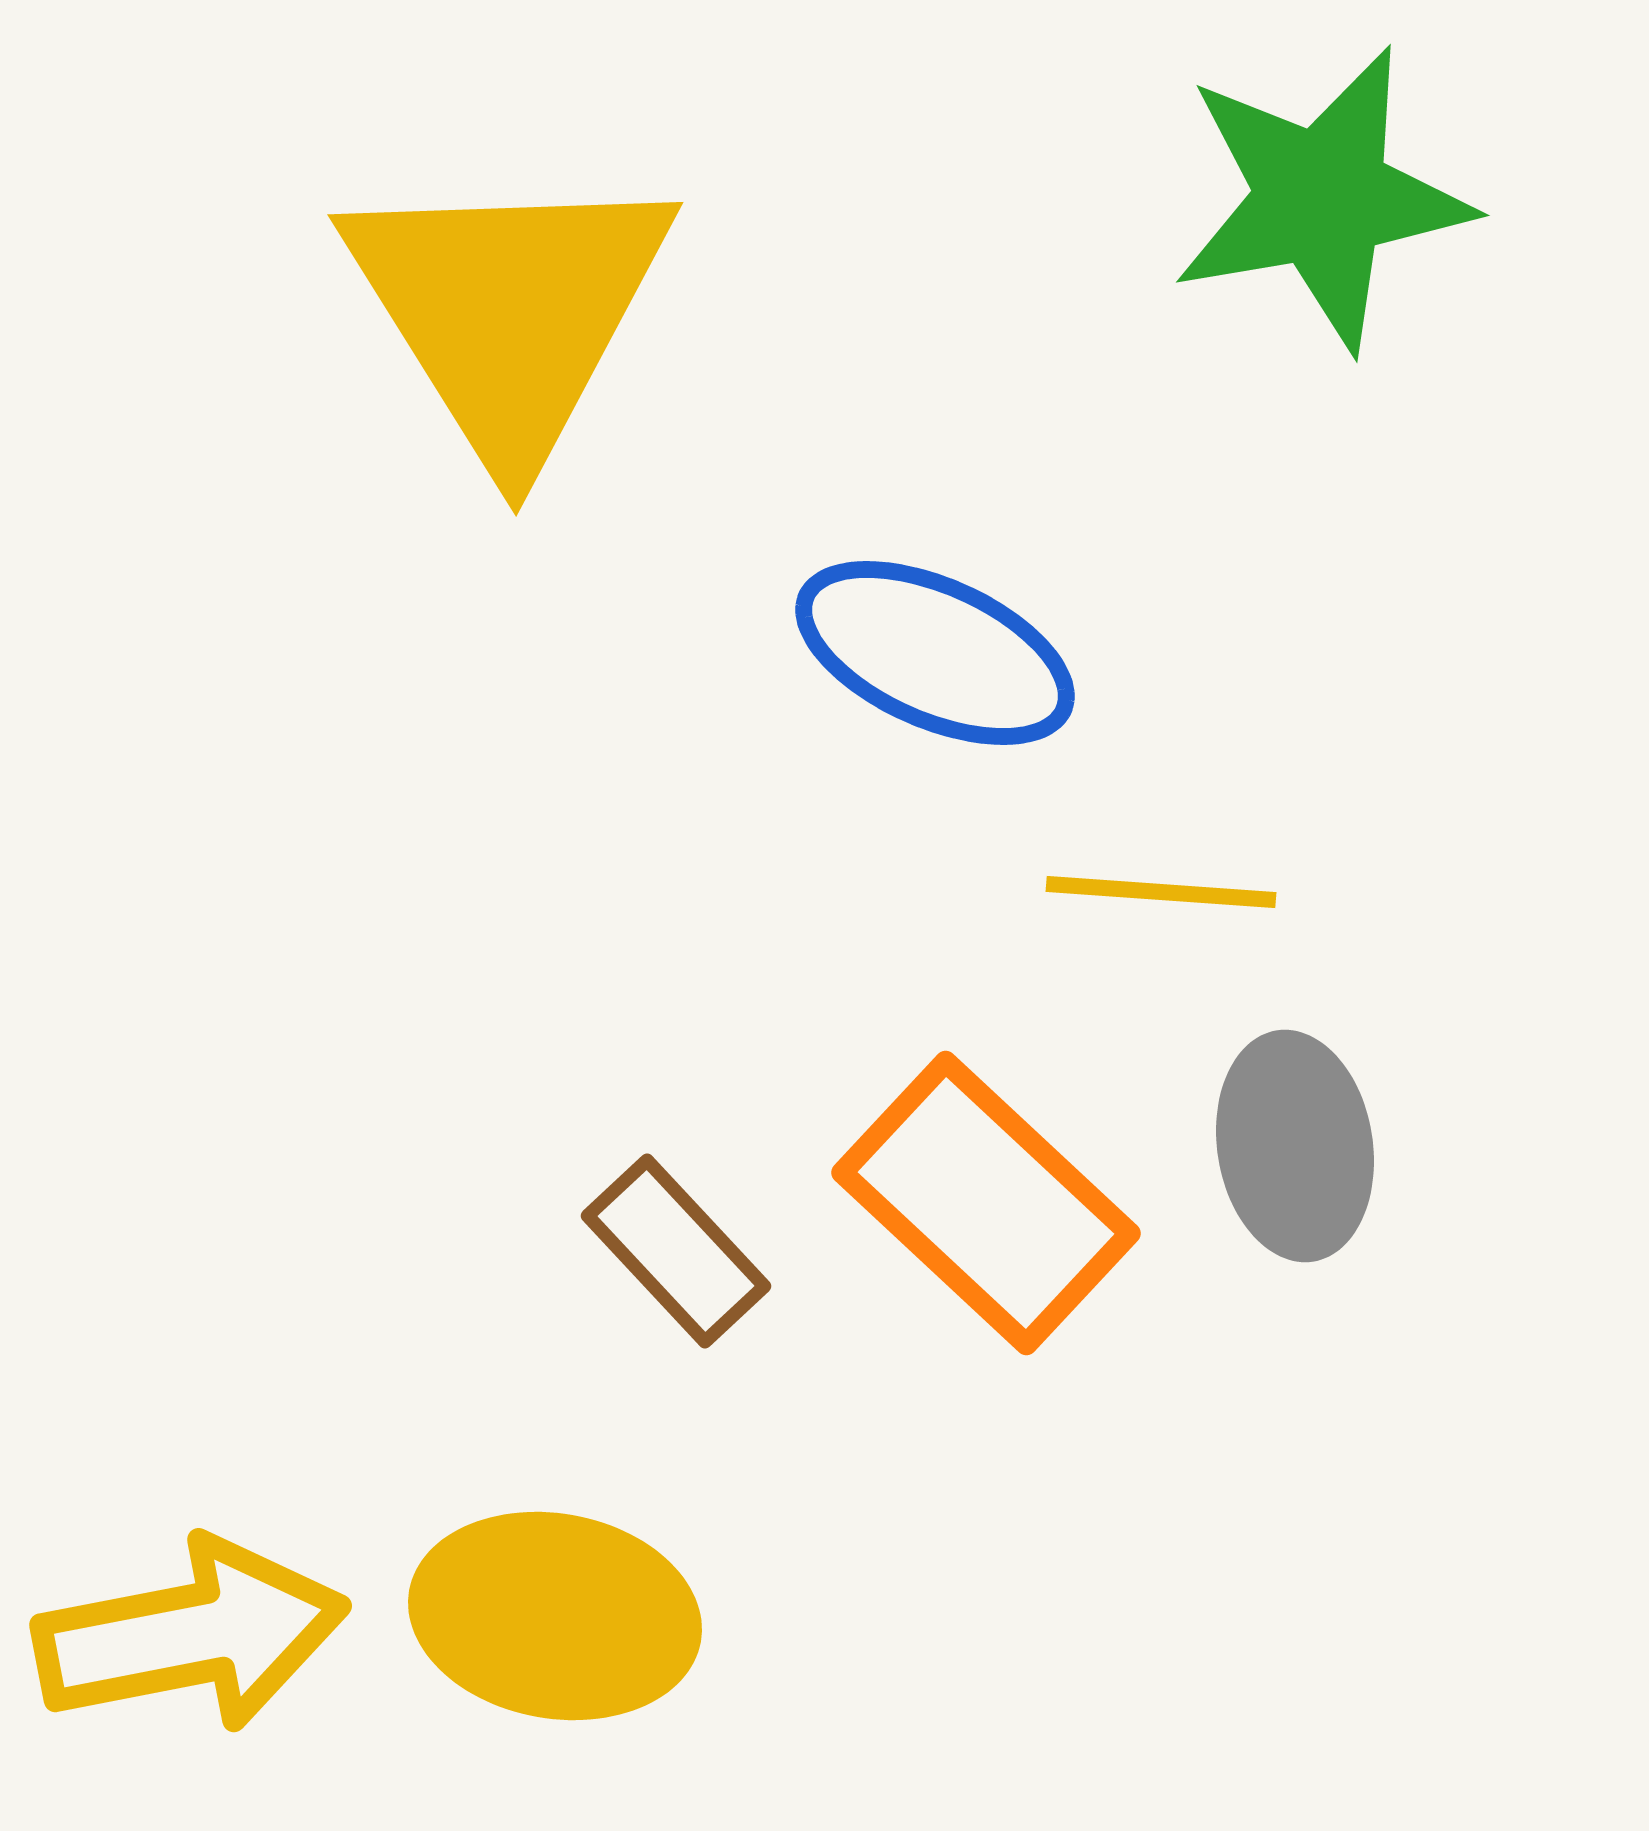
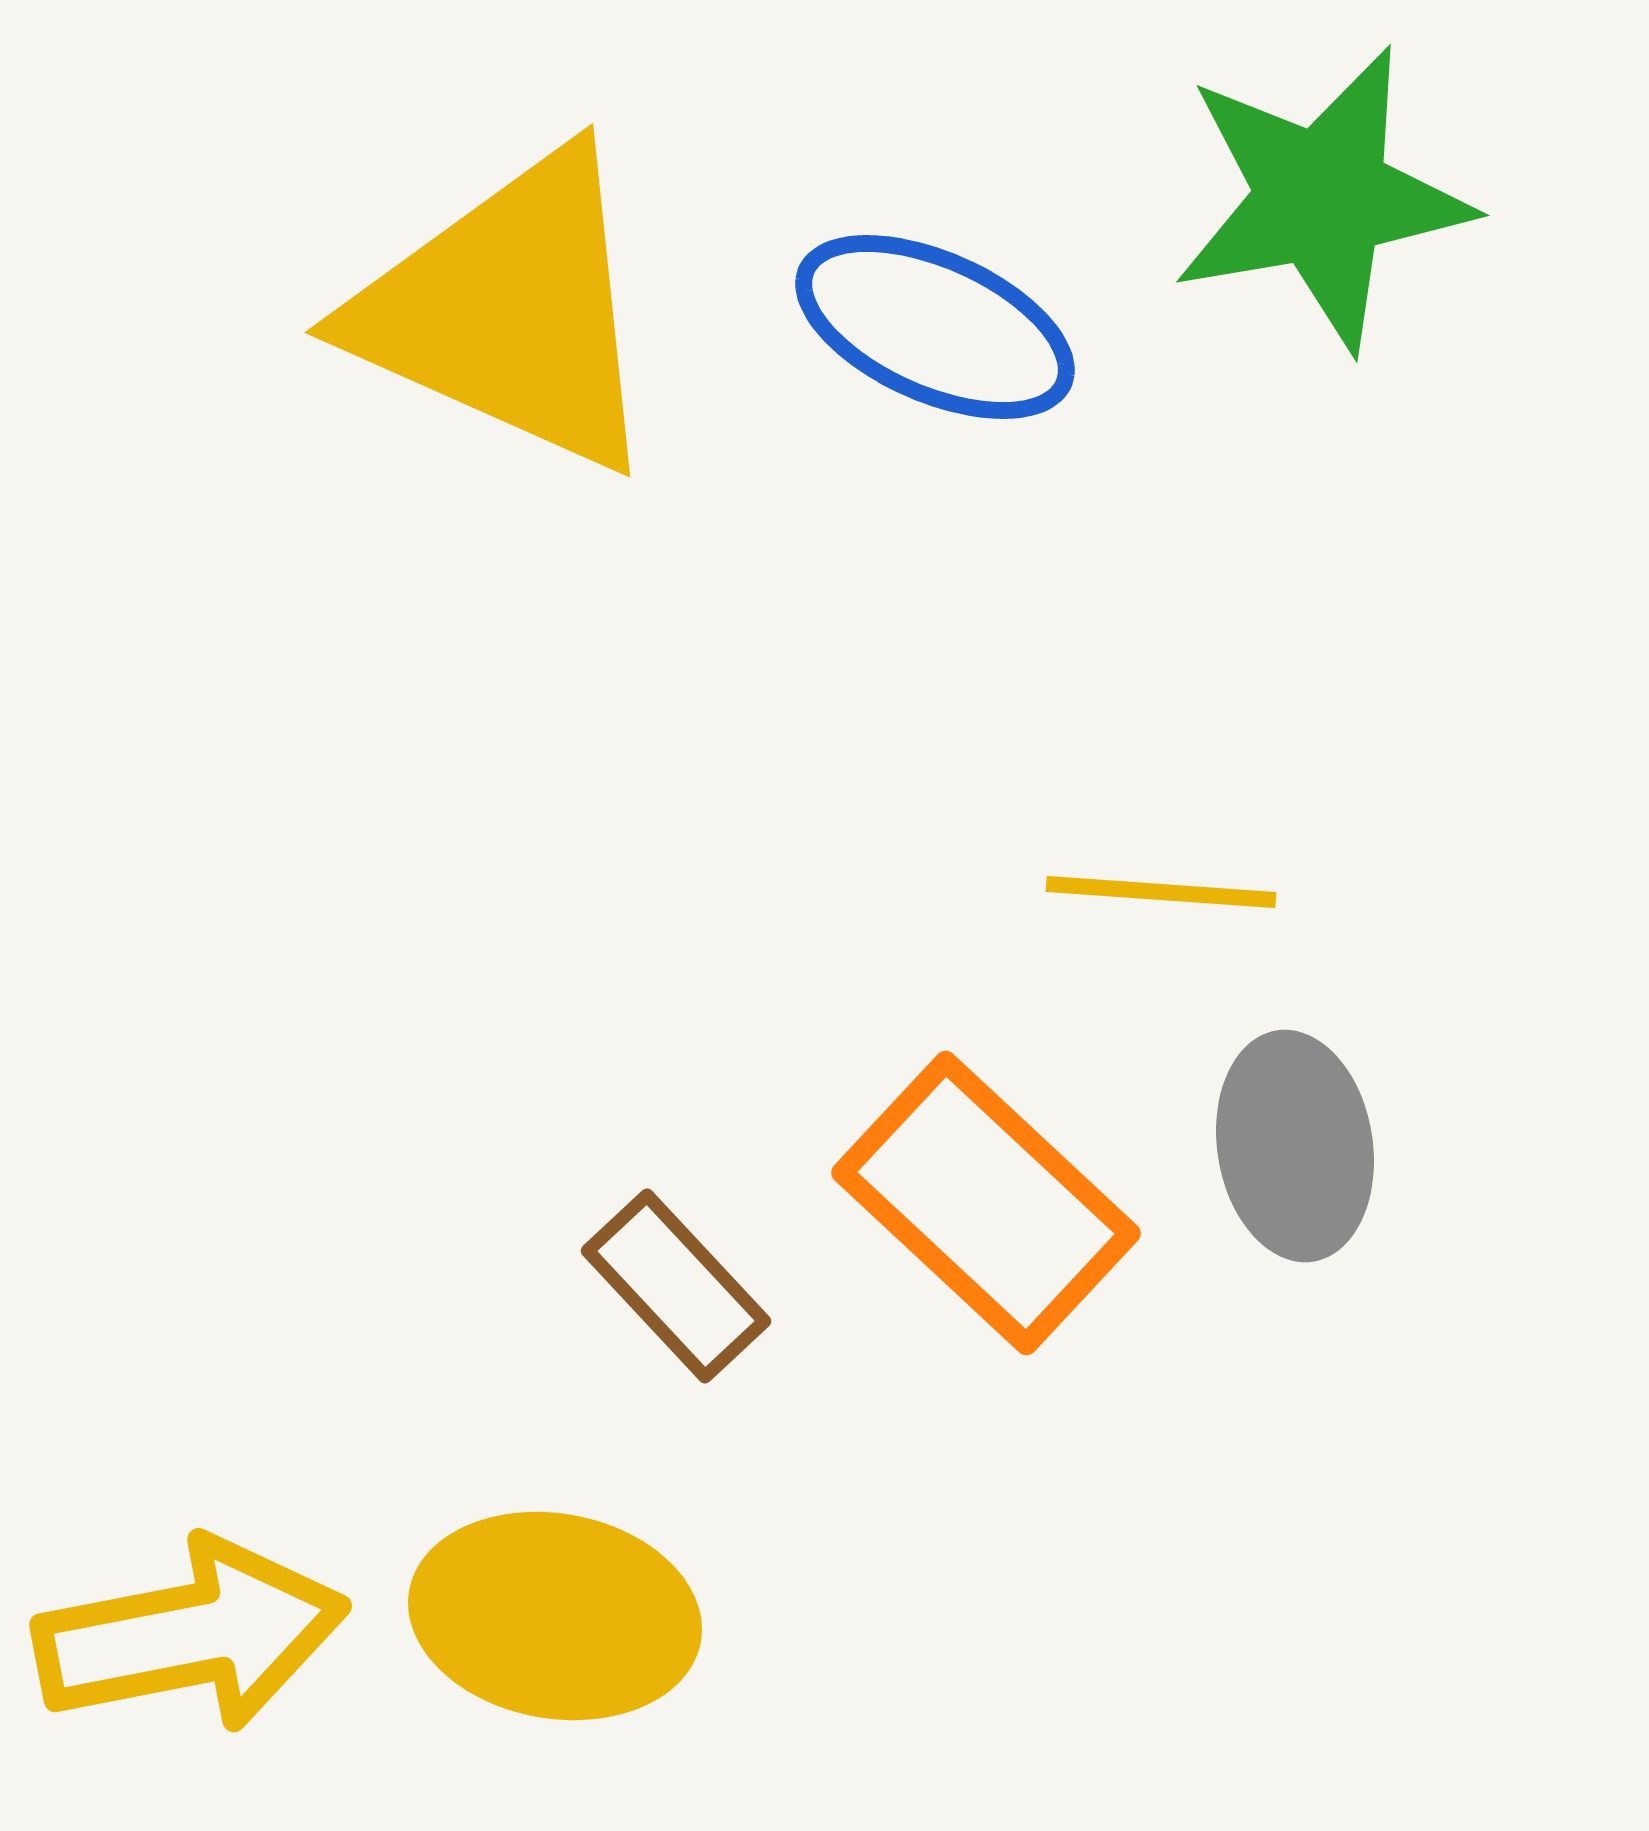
yellow triangle: rotated 34 degrees counterclockwise
blue ellipse: moved 326 px up
brown rectangle: moved 35 px down
